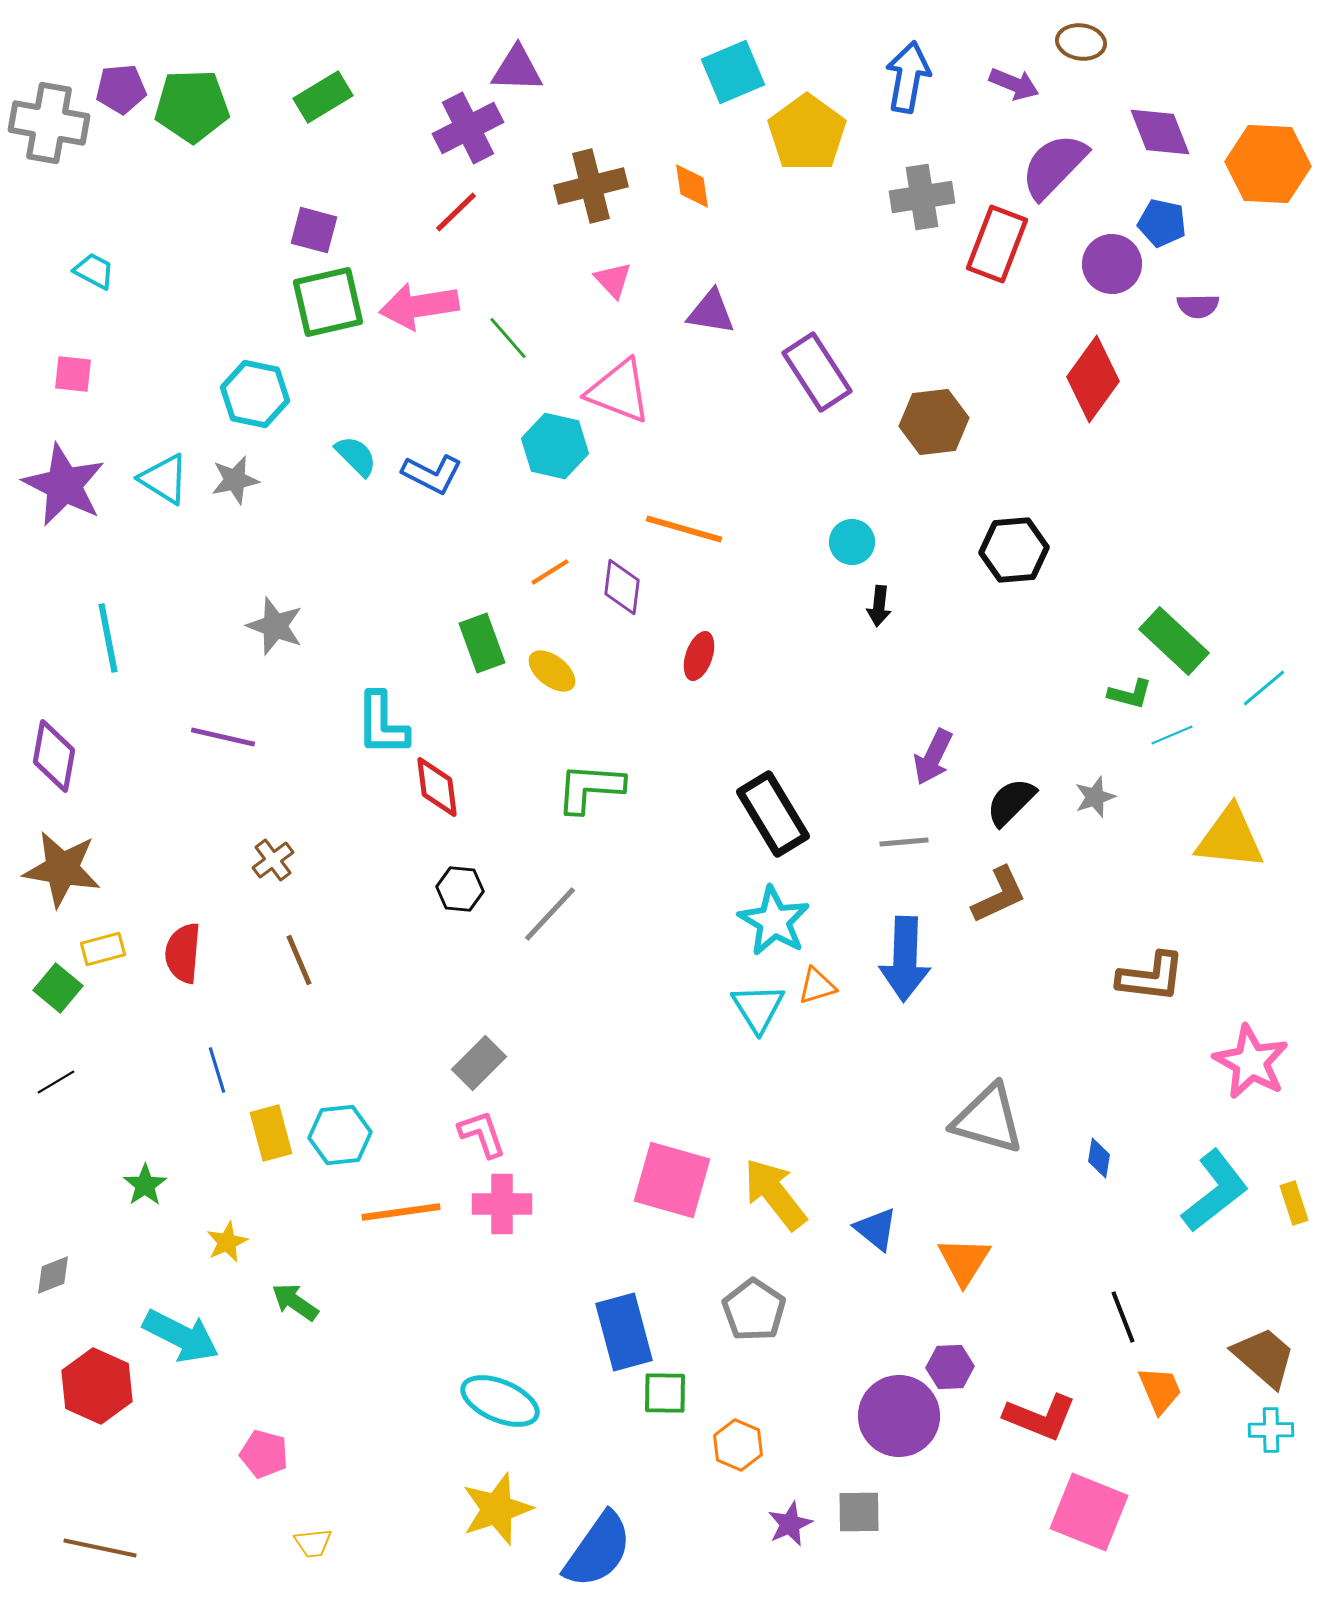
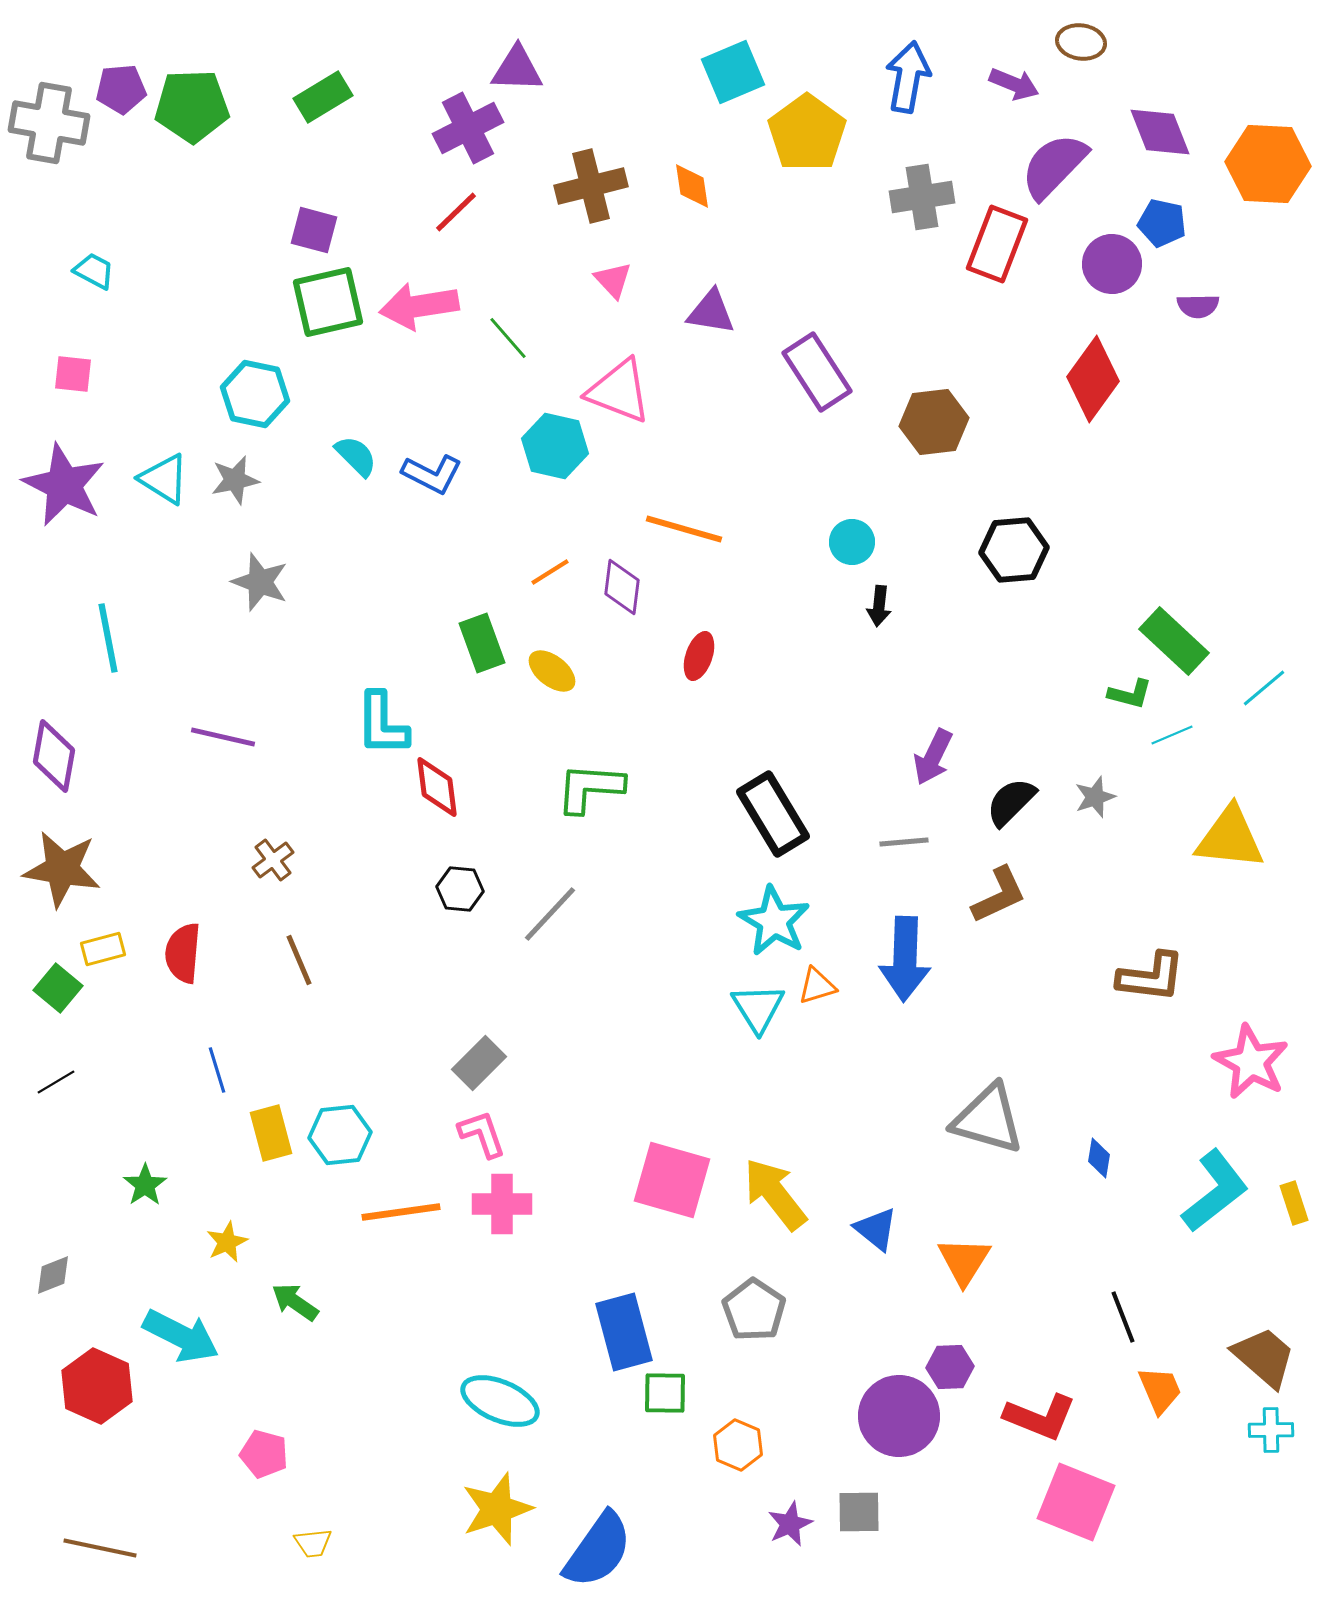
gray star at (275, 626): moved 15 px left, 44 px up
pink square at (1089, 1512): moved 13 px left, 10 px up
